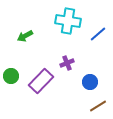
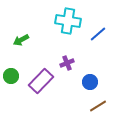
green arrow: moved 4 px left, 4 px down
